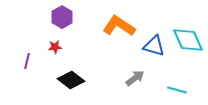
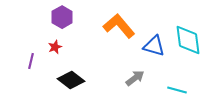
orange L-shape: rotated 16 degrees clockwise
cyan diamond: rotated 16 degrees clockwise
red star: rotated 16 degrees counterclockwise
purple line: moved 4 px right
